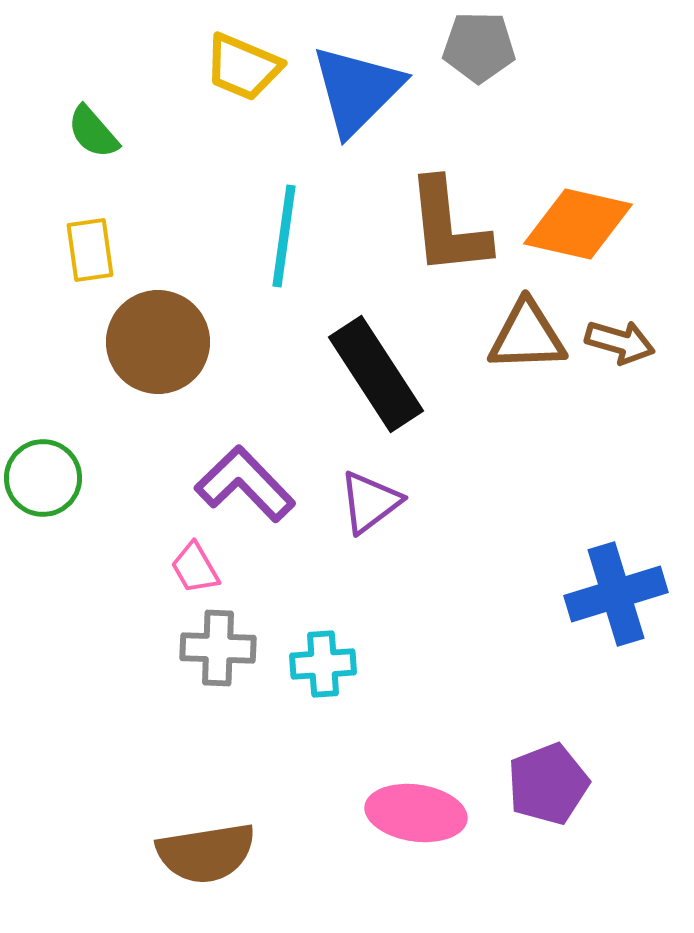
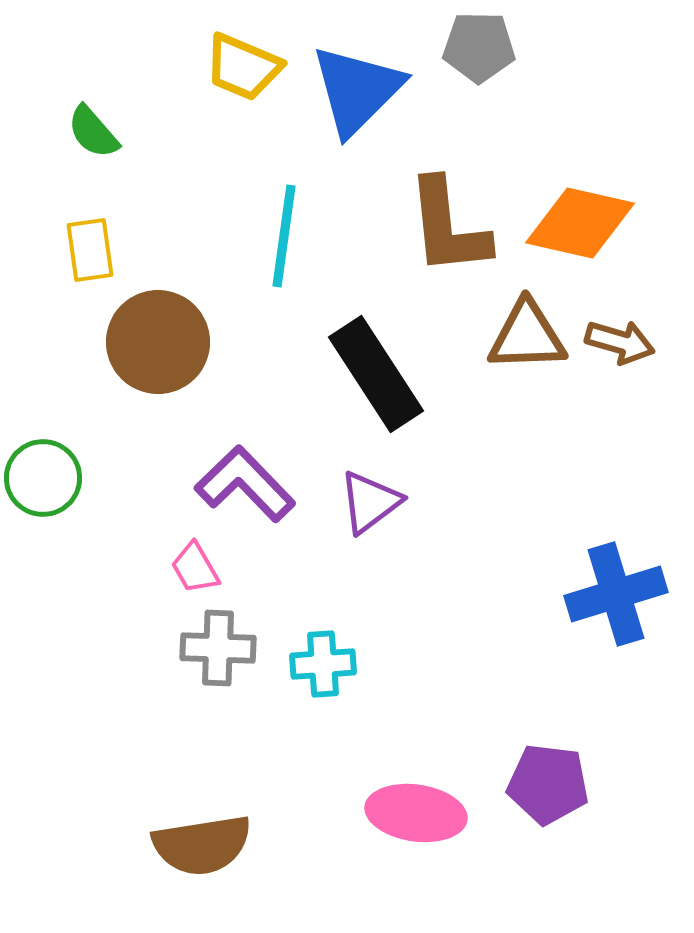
orange diamond: moved 2 px right, 1 px up
purple pentagon: rotated 28 degrees clockwise
brown semicircle: moved 4 px left, 8 px up
